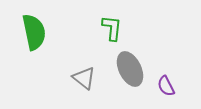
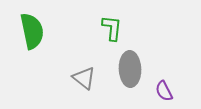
green semicircle: moved 2 px left, 1 px up
gray ellipse: rotated 24 degrees clockwise
purple semicircle: moved 2 px left, 5 px down
